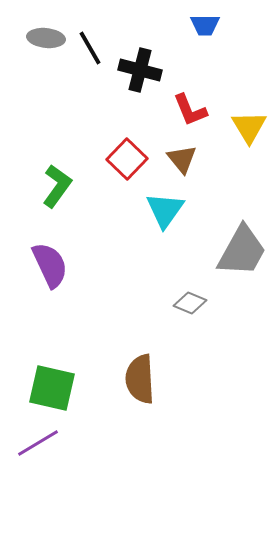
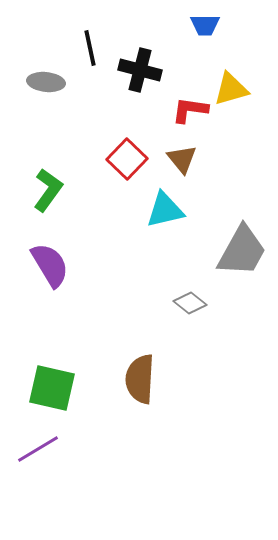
gray ellipse: moved 44 px down
black line: rotated 18 degrees clockwise
red L-shape: rotated 120 degrees clockwise
yellow triangle: moved 18 px left, 38 px up; rotated 45 degrees clockwise
green L-shape: moved 9 px left, 4 px down
cyan triangle: rotated 42 degrees clockwise
purple semicircle: rotated 6 degrees counterclockwise
gray diamond: rotated 16 degrees clockwise
brown semicircle: rotated 6 degrees clockwise
purple line: moved 6 px down
